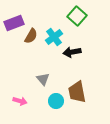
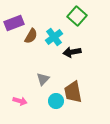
gray triangle: rotated 24 degrees clockwise
brown trapezoid: moved 4 px left
